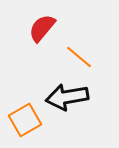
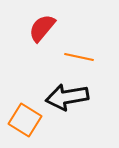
orange line: rotated 28 degrees counterclockwise
orange square: rotated 28 degrees counterclockwise
